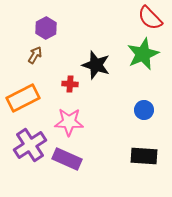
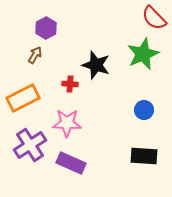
red semicircle: moved 4 px right
pink star: moved 2 px left, 1 px down
purple rectangle: moved 4 px right, 4 px down
